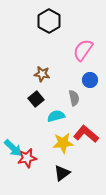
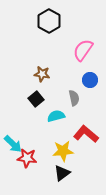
yellow star: moved 8 px down
cyan arrow: moved 4 px up
red star: rotated 18 degrees clockwise
